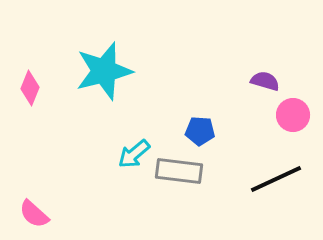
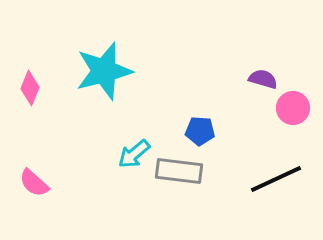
purple semicircle: moved 2 px left, 2 px up
pink circle: moved 7 px up
pink semicircle: moved 31 px up
